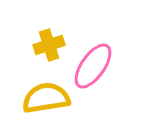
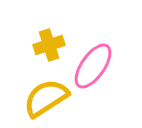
yellow semicircle: rotated 24 degrees counterclockwise
